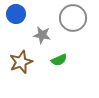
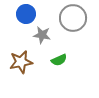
blue circle: moved 10 px right
brown star: rotated 10 degrees clockwise
